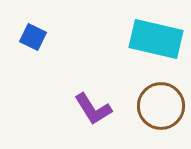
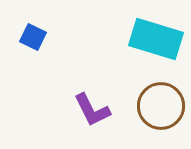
cyan rectangle: rotated 4 degrees clockwise
purple L-shape: moved 1 px left, 1 px down; rotated 6 degrees clockwise
